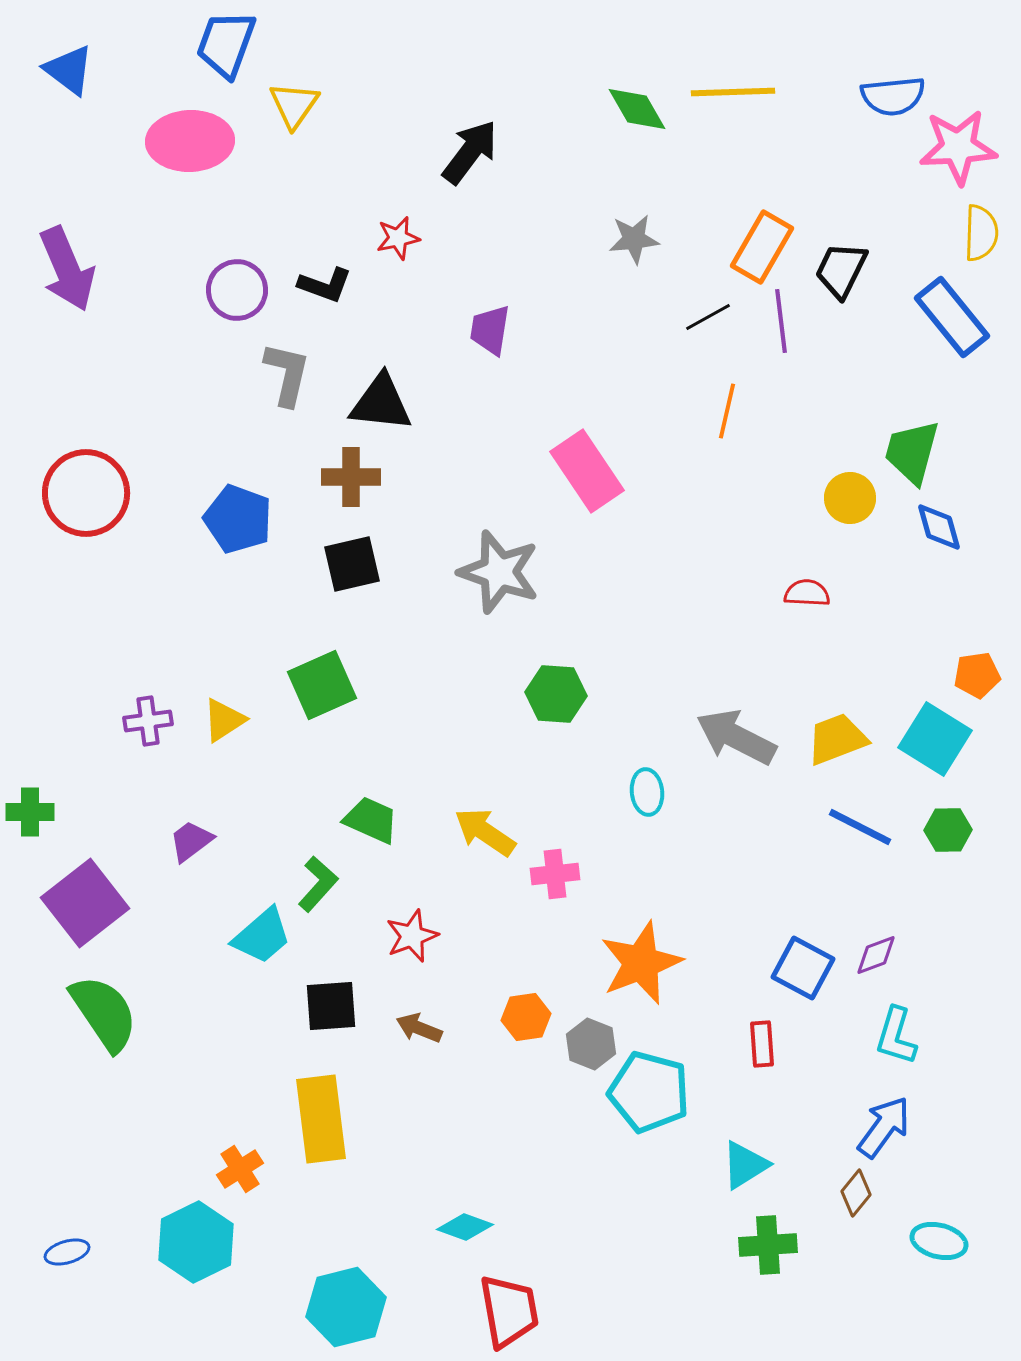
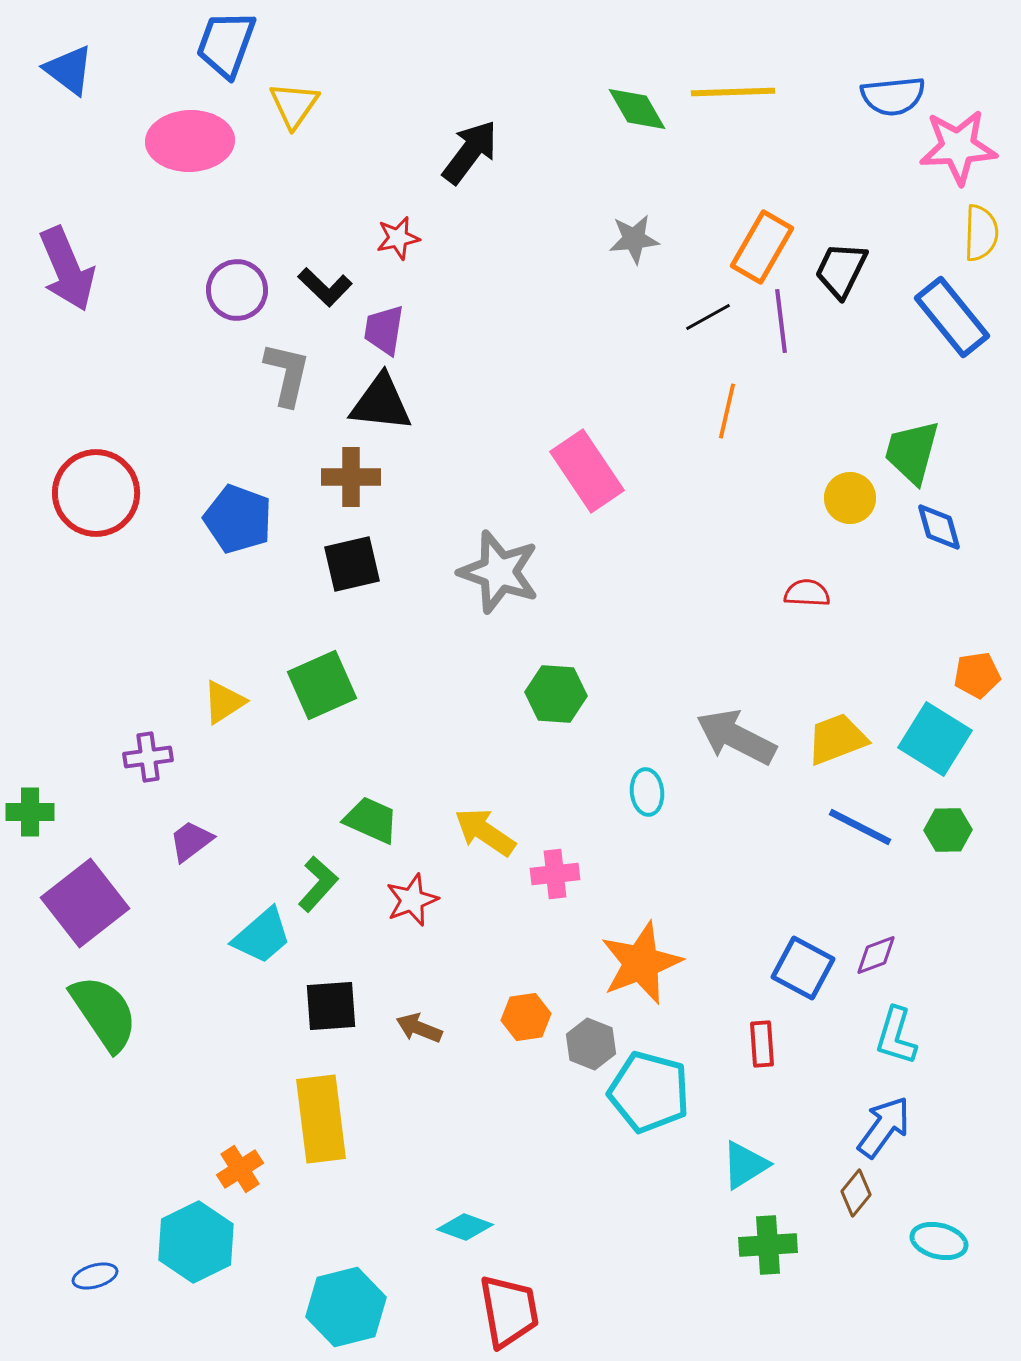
black L-shape at (325, 285): moved 2 px down; rotated 24 degrees clockwise
purple trapezoid at (490, 330): moved 106 px left
red circle at (86, 493): moved 10 px right
yellow triangle at (224, 720): moved 18 px up
purple cross at (148, 721): moved 36 px down
red star at (412, 936): moved 36 px up
blue ellipse at (67, 1252): moved 28 px right, 24 px down
